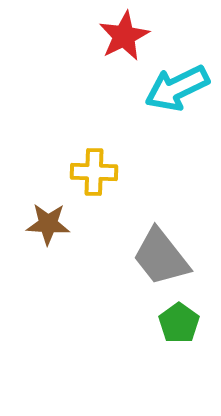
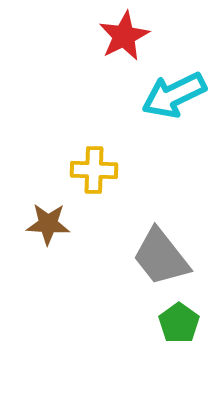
cyan arrow: moved 3 px left, 7 px down
yellow cross: moved 2 px up
